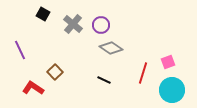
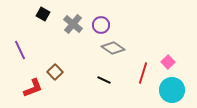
gray diamond: moved 2 px right
pink square: rotated 24 degrees counterclockwise
red L-shape: rotated 125 degrees clockwise
